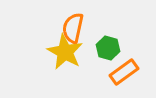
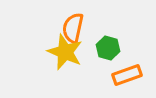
yellow star: rotated 6 degrees counterclockwise
orange rectangle: moved 3 px right, 3 px down; rotated 16 degrees clockwise
